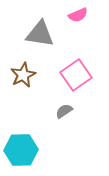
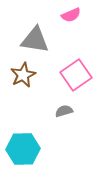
pink semicircle: moved 7 px left
gray triangle: moved 5 px left, 6 px down
gray semicircle: rotated 18 degrees clockwise
cyan hexagon: moved 2 px right, 1 px up
